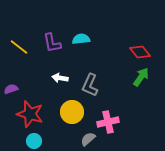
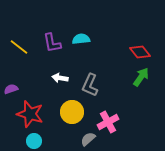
pink cross: rotated 15 degrees counterclockwise
